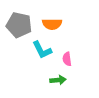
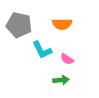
orange semicircle: moved 10 px right
pink semicircle: rotated 48 degrees counterclockwise
green arrow: moved 3 px right
